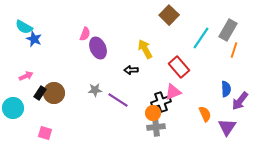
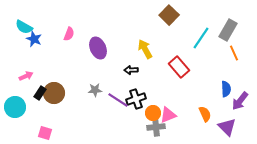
pink semicircle: moved 16 px left
orange line: moved 3 px down; rotated 42 degrees counterclockwise
pink triangle: moved 5 px left, 23 px down
black cross: moved 25 px left, 3 px up
cyan circle: moved 2 px right, 1 px up
purple triangle: rotated 18 degrees counterclockwise
